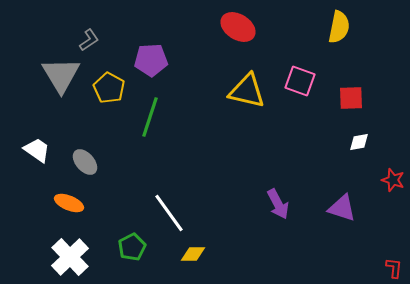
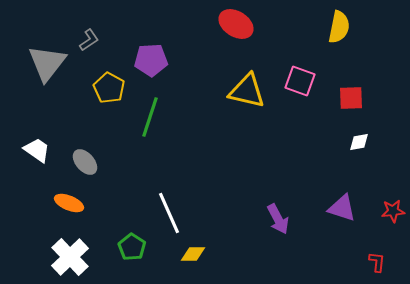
red ellipse: moved 2 px left, 3 px up
gray triangle: moved 14 px left, 12 px up; rotated 9 degrees clockwise
red star: moved 31 px down; rotated 25 degrees counterclockwise
purple arrow: moved 15 px down
white line: rotated 12 degrees clockwise
green pentagon: rotated 12 degrees counterclockwise
red L-shape: moved 17 px left, 6 px up
